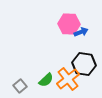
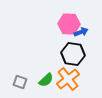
black hexagon: moved 11 px left, 10 px up
gray square: moved 4 px up; rotated 32 degrees counterclockwise
